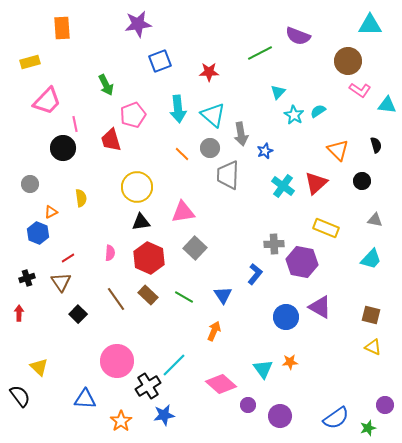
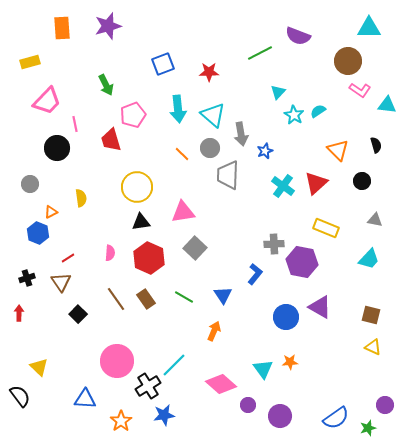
purple star at (138, 24): moved 30 px left, 2 px down; rotated 8 degrees counterclockwise
cyan triangle at (370, 25): moved 1 px left, 3 px down
blue square at (160, 61): moved 3 px right, 3 px down
black circle at (63, 148): moved 6 px left
cyan trapezoid at (371, 259): moved 2 px left
brown rectangle at (148, 295): moved 2 px left, 4 px down; rotated 12 degrees clockwise
